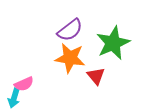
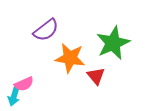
purple semicircle: moved 24 px left
cyan arrow: moved 2 px up
